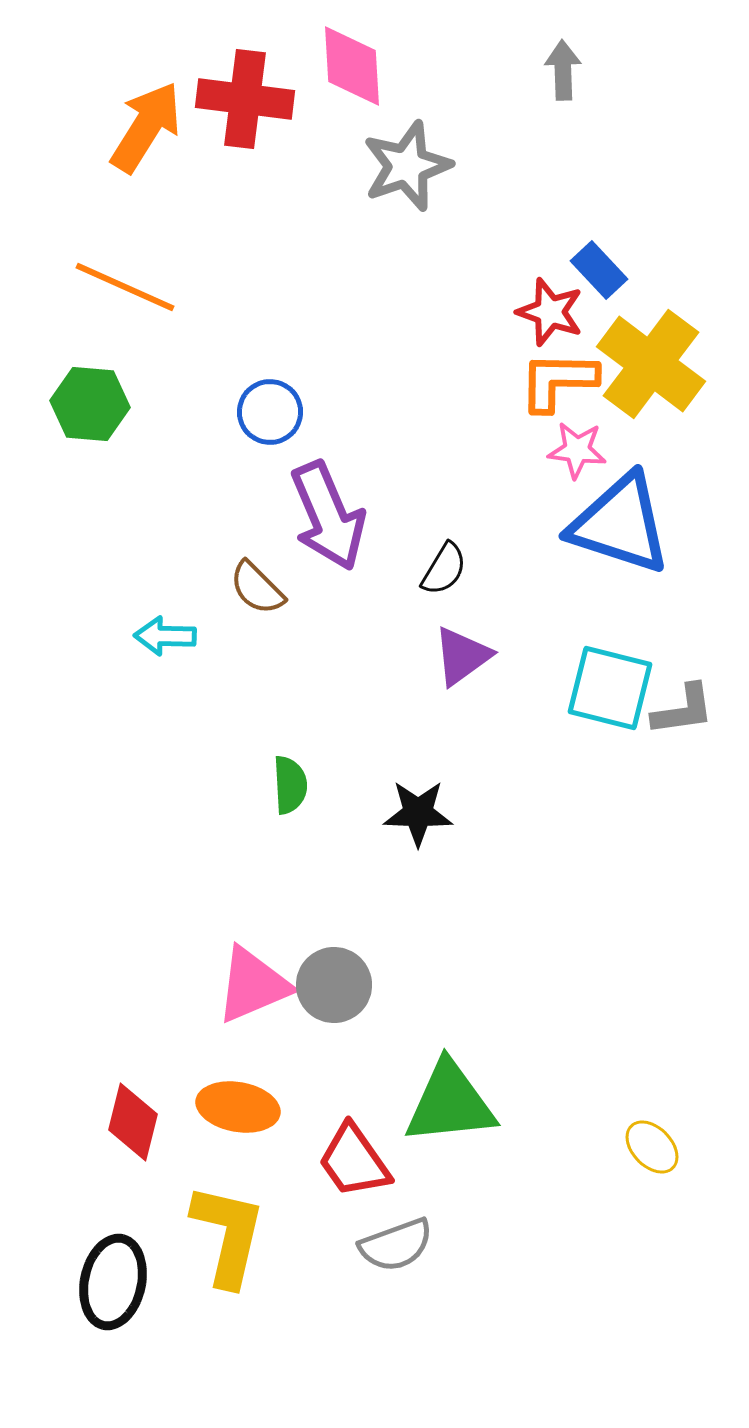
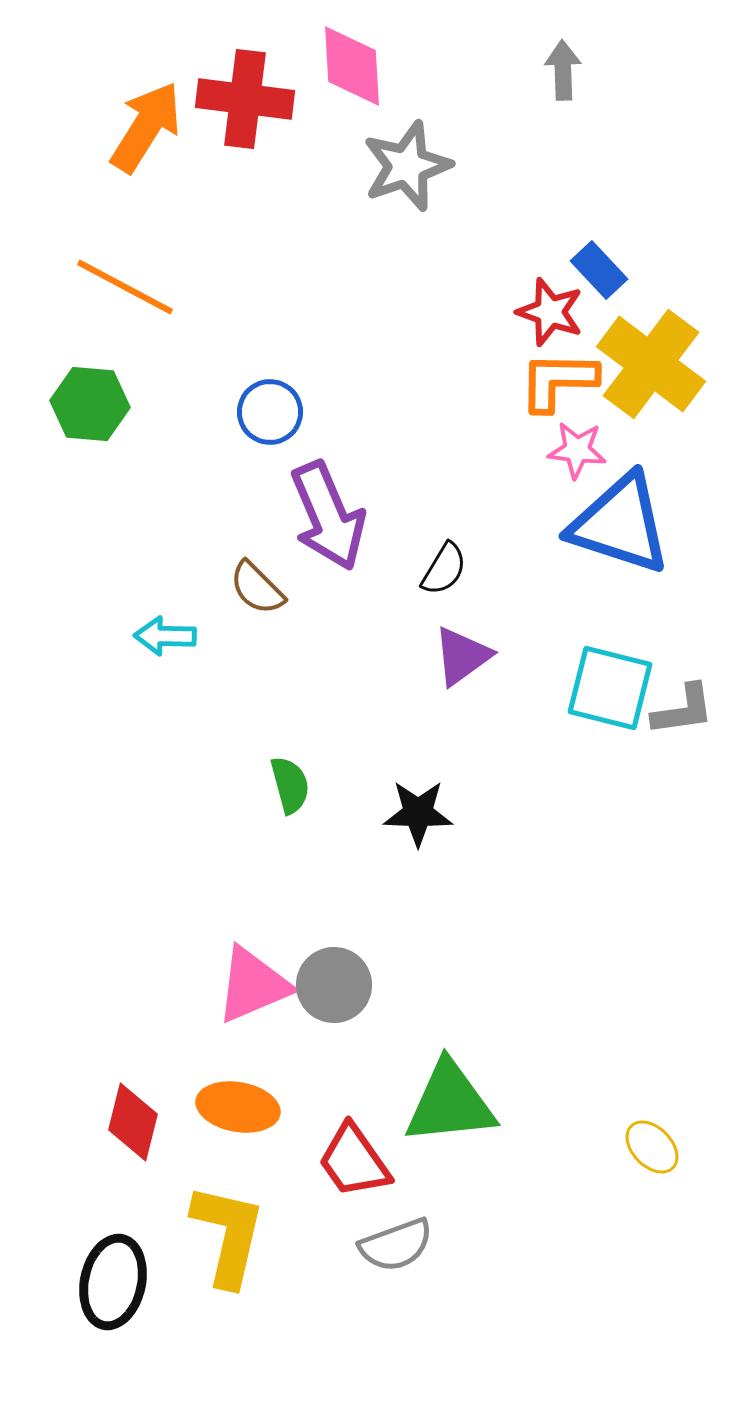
orange line: rotated 4 degrees clockwise
green semicircle: rotated 12 degrees counterclockwise
